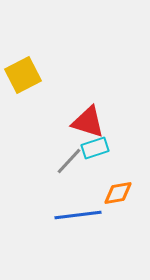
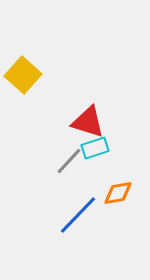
yellow square: rotated 21 degrees counterclockwise
blue line: rotated 39 degrees counterclockwise
